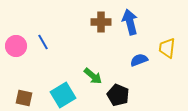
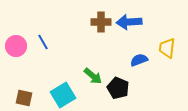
blue arrow: moved 1 px left; rotated 80 degrees counterclockwise
black pentagon: moved 7 px up
